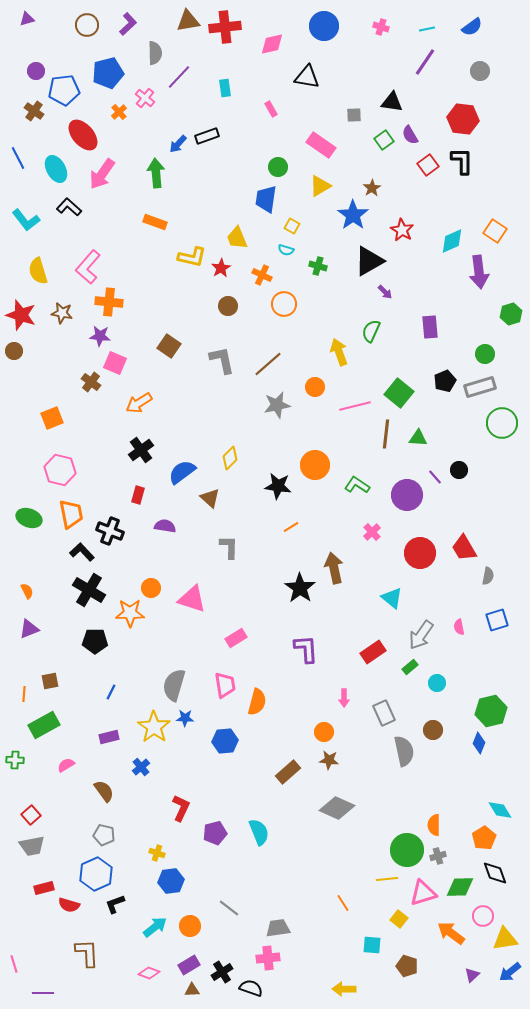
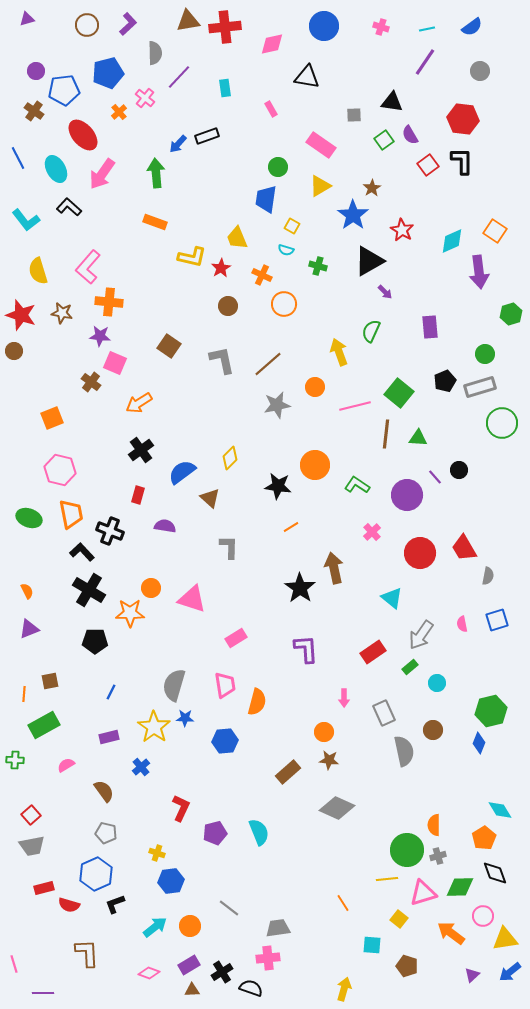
pink semicircle at (459, 627): moved 3 px right, 3 px up
gray pentagon at (104, 835): moved 2 px right, 2 px up
yellow arrow at (344, 989): rotated 105 degrees clockwise
